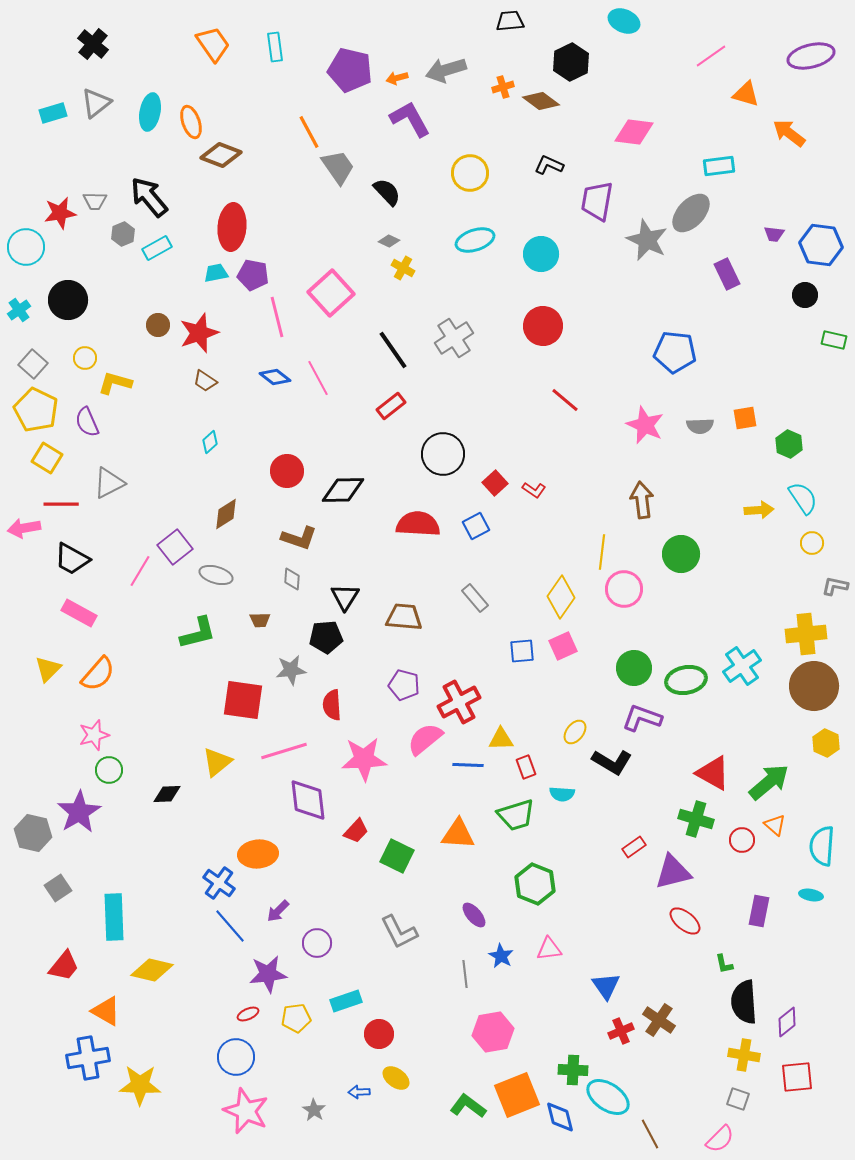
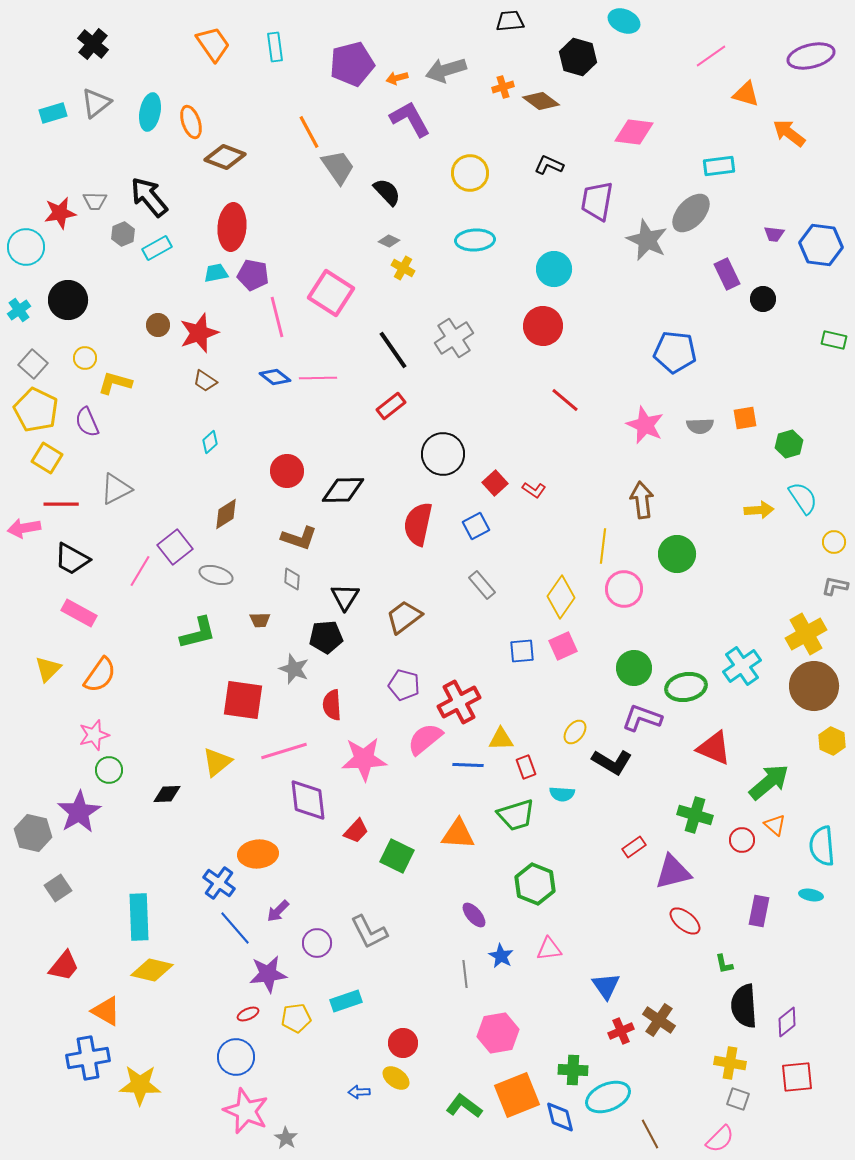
black hexagon at (571, 62): moved 7 px right, 5 px up; rotated 18 degrees counterclockwise
purple pentagon at (350, 70): moved 2 px right, 6 px up; rotated 27 degrees counterclockwise
brown diamond at (221, 155): moved 4 px right, 2 px down
cyan ellipse at (475, 240): rotated 15 degrees clockwise
cyan circle at (541, 254): moved 13 px right, 15 px down
pink square at (331, 293): rotated 15 degrees counterclockwise
black circle at (805, 295): moved 42 px left, 4 px down
pink line at (318, 378): rotated 63 degrees counterclockwise
green hexagon at (789, 444): rotated 20 degrees clockwise
gray triangle at (109, 483): moved 7 px right, 6 px down
red semicircle at (418, 524): rotated 81 degrees counterclockwise
yellow circle at (812, 543): moved 22 px right, 1 px up
yellow line at (602, 552): moved 1 px right, 6 px up
green circle at (681, 554): moved 4 px left
gray rectangle at (475, 598): moved 7 px right, 13 px up
brown trapezoid at (404, 617): rotated 42 degrees counterclockwise
yellow cross at (806, 634): rotated 24 degrees counterclockwise
gray star at (291, 670): moved 3 px right, 1 px up; rotated 28 degrees clockwise
orange semicircle at (98, 674): moved 2 px right, 1 px down; rotated 6 degrees counterclockwise
green ellipse at (686, 680): moved 7 px down
yellow hexagon at (826, 743): moved 6 px right, 2 px up
red triangle at (713, 773): moved 1 px right, 25 px up; rotated 6 degrees counterclockwise
green cross at (696, 819): moved 1 px left, 4 px up
cyan semicircle at (822, 846): rotated 9 degrees counterclockwise
cyan rectangle at (114, 917): moved 25 px right
blue line at (230, 926): moved 5 px right, 2 px down
gray L-shape at (399, 932): moved 30 px left
black semicircle at (744, 1002): moved 4 px down
pink hexagon at (493, 1032): moved 5 px right, 1 px down
red circle at (379, 1034): moved 24 px right, 9 px down
yellow cross at (744, 1055): moved 14 px left, 8 px down
cyan ellipse at (608, 1097): rotated 57 degrees counterclockwise
green L-shape at (468, 1106): moved 4 px left
gray star at (314, 1110): moved 28 px left, 28 px down
